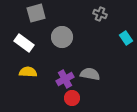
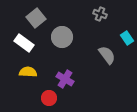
gray square: moved 5 px down; rotated 24 degrees counterclockwise
cyan rectangle: moved 1 px right
gray semicircle: moved 17 px right, 19 px up; rotated 42 degrees clockwise
purple cross: rotated 30 degrees counterclockwise
red circle: moved 23 px left
